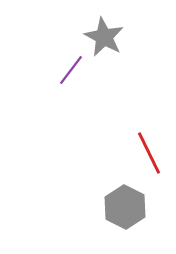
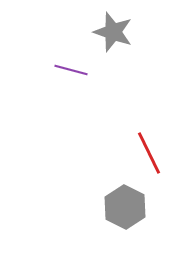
gray star: moved 9 px right, 5 px up; rotated 9 degrees counterclockwise
purple line: rotated 68 degrees clockwise
